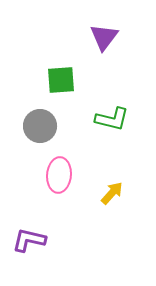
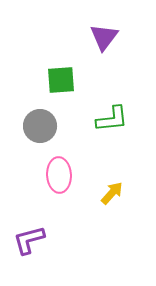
green L-shape: rotated 20 degrees counterclockwise
pink ellipse: rotated 8 degrees counterclockwise
purple L-shape: rotated 28 degrees counterclockwise
